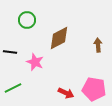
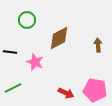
pink pentagon: moved 1 px right, 1 px down
